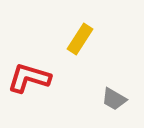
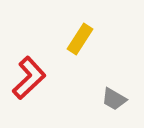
red L-shape: rotated 120 degrees clockwise
